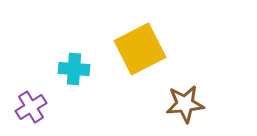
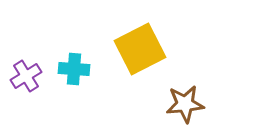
purple cross: moved 5 px left, 31 px up
